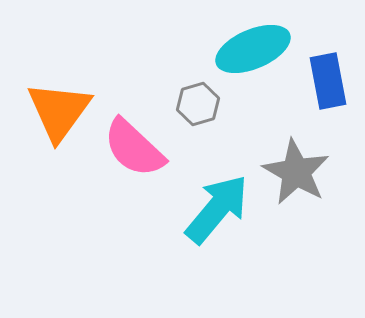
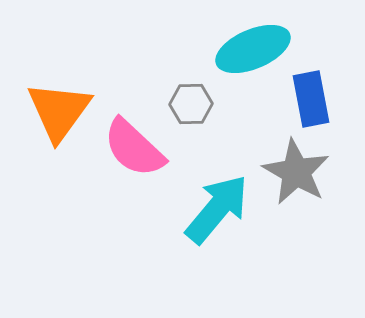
blue rectangle: moved 17 px left, 18 px down
gray hexagon: moved 7 px left; rotated 15 degrees clockwise
